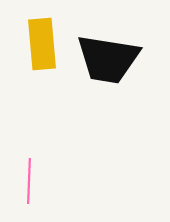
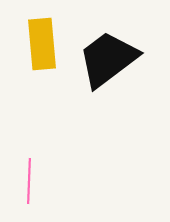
black trapezoid: rotated 134 degrees clockwise
